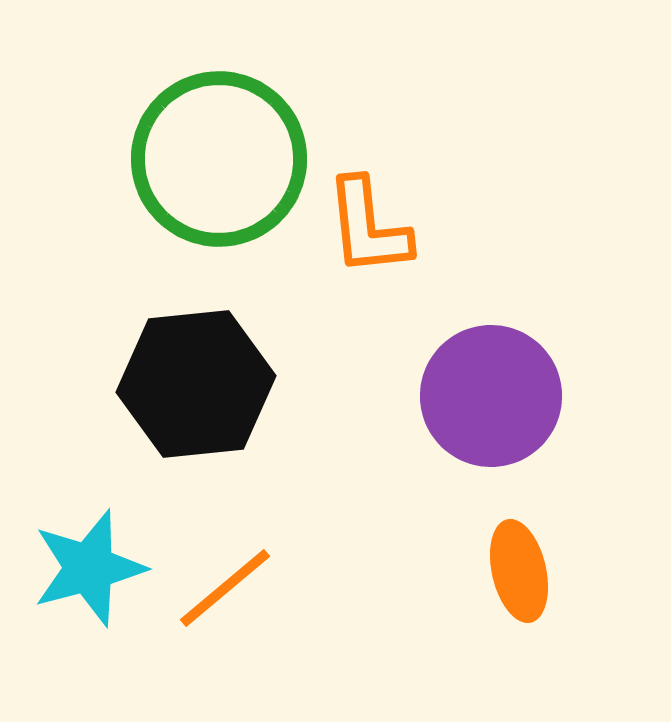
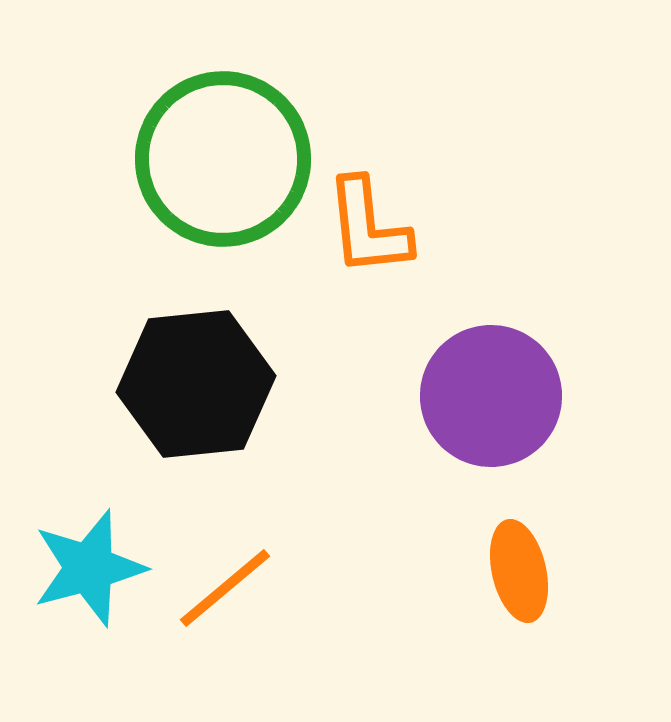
green circle: moved 4 px right
